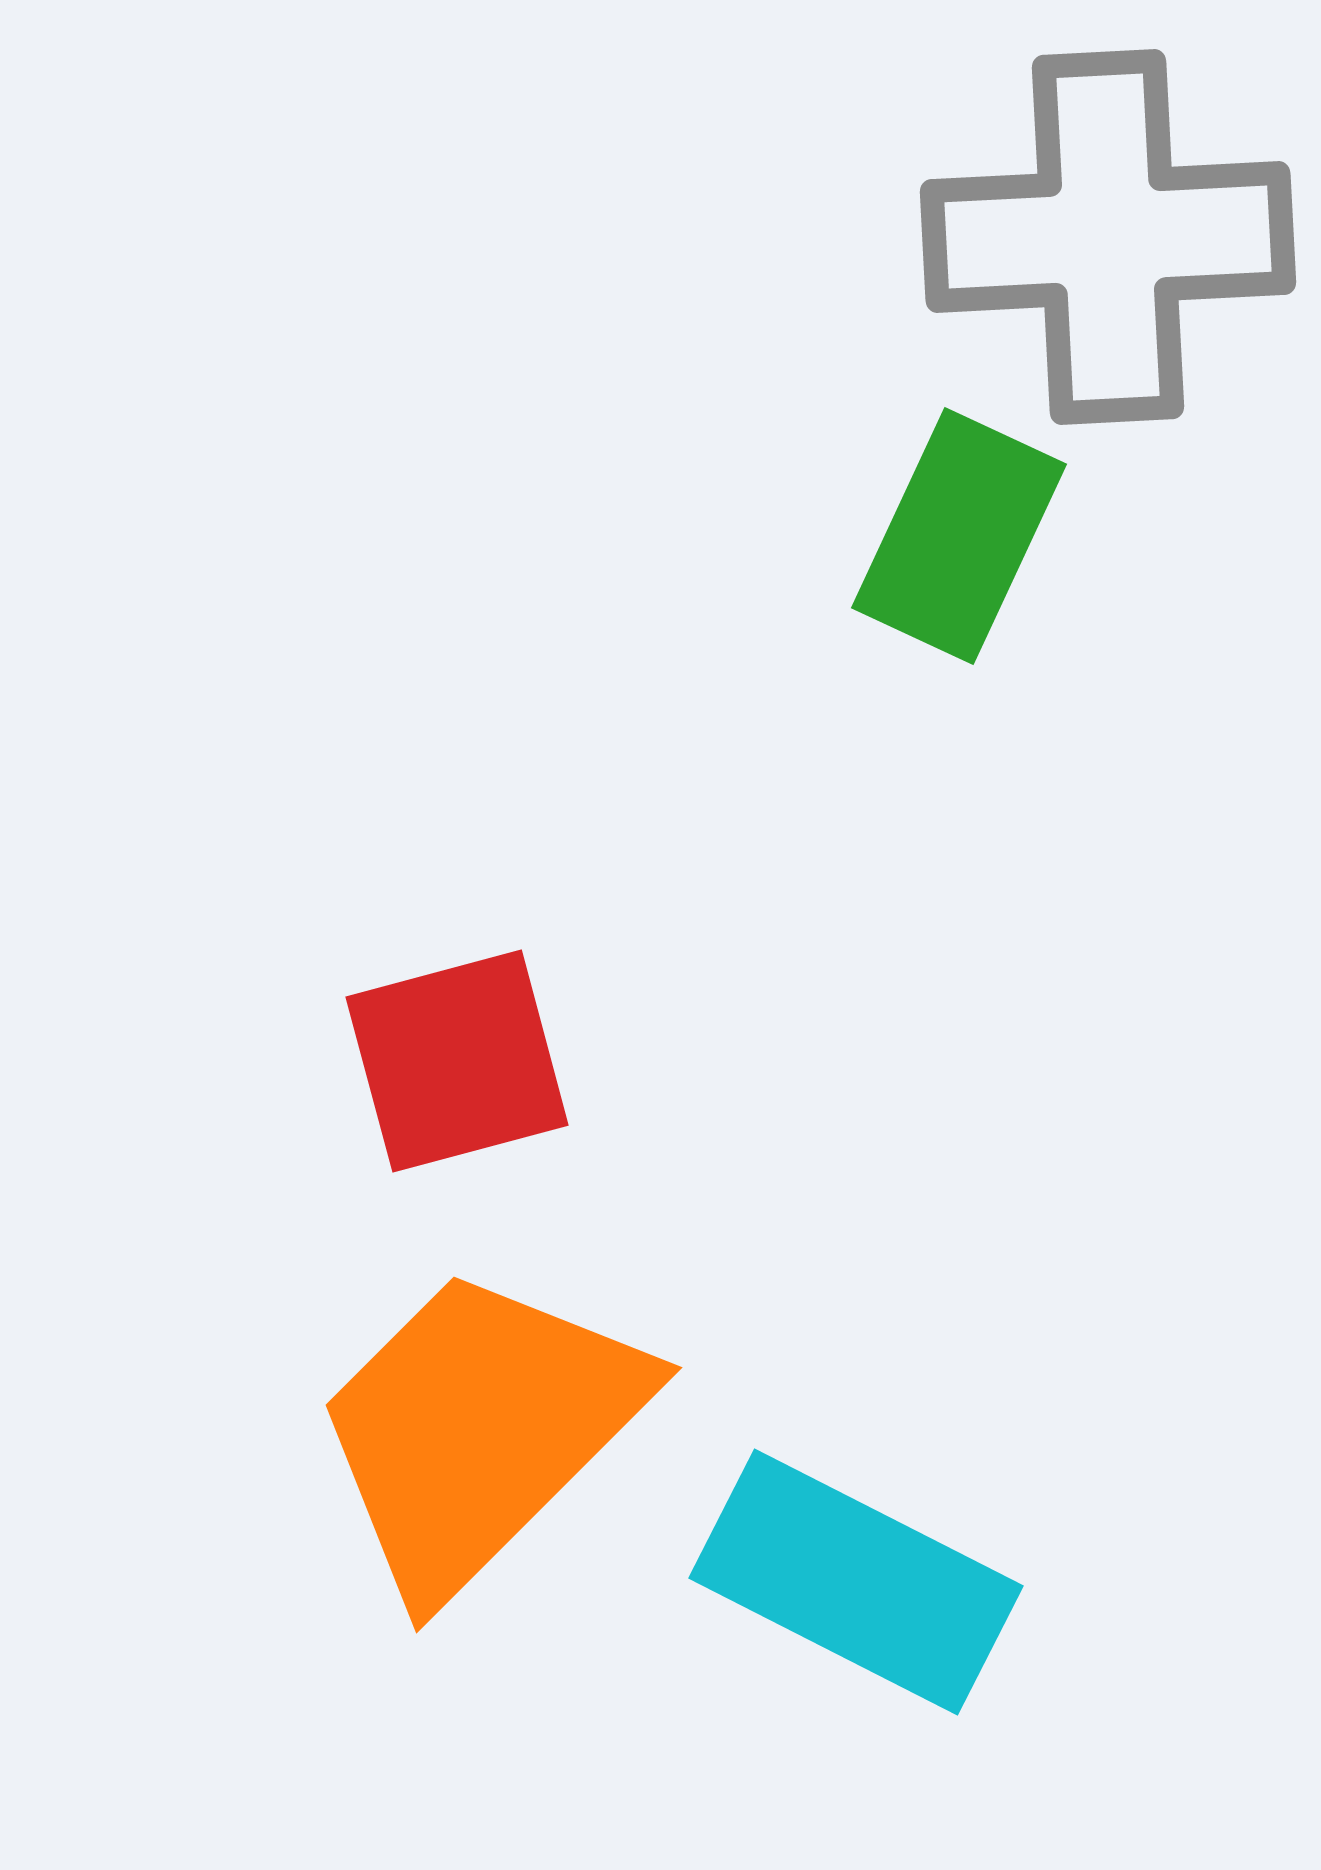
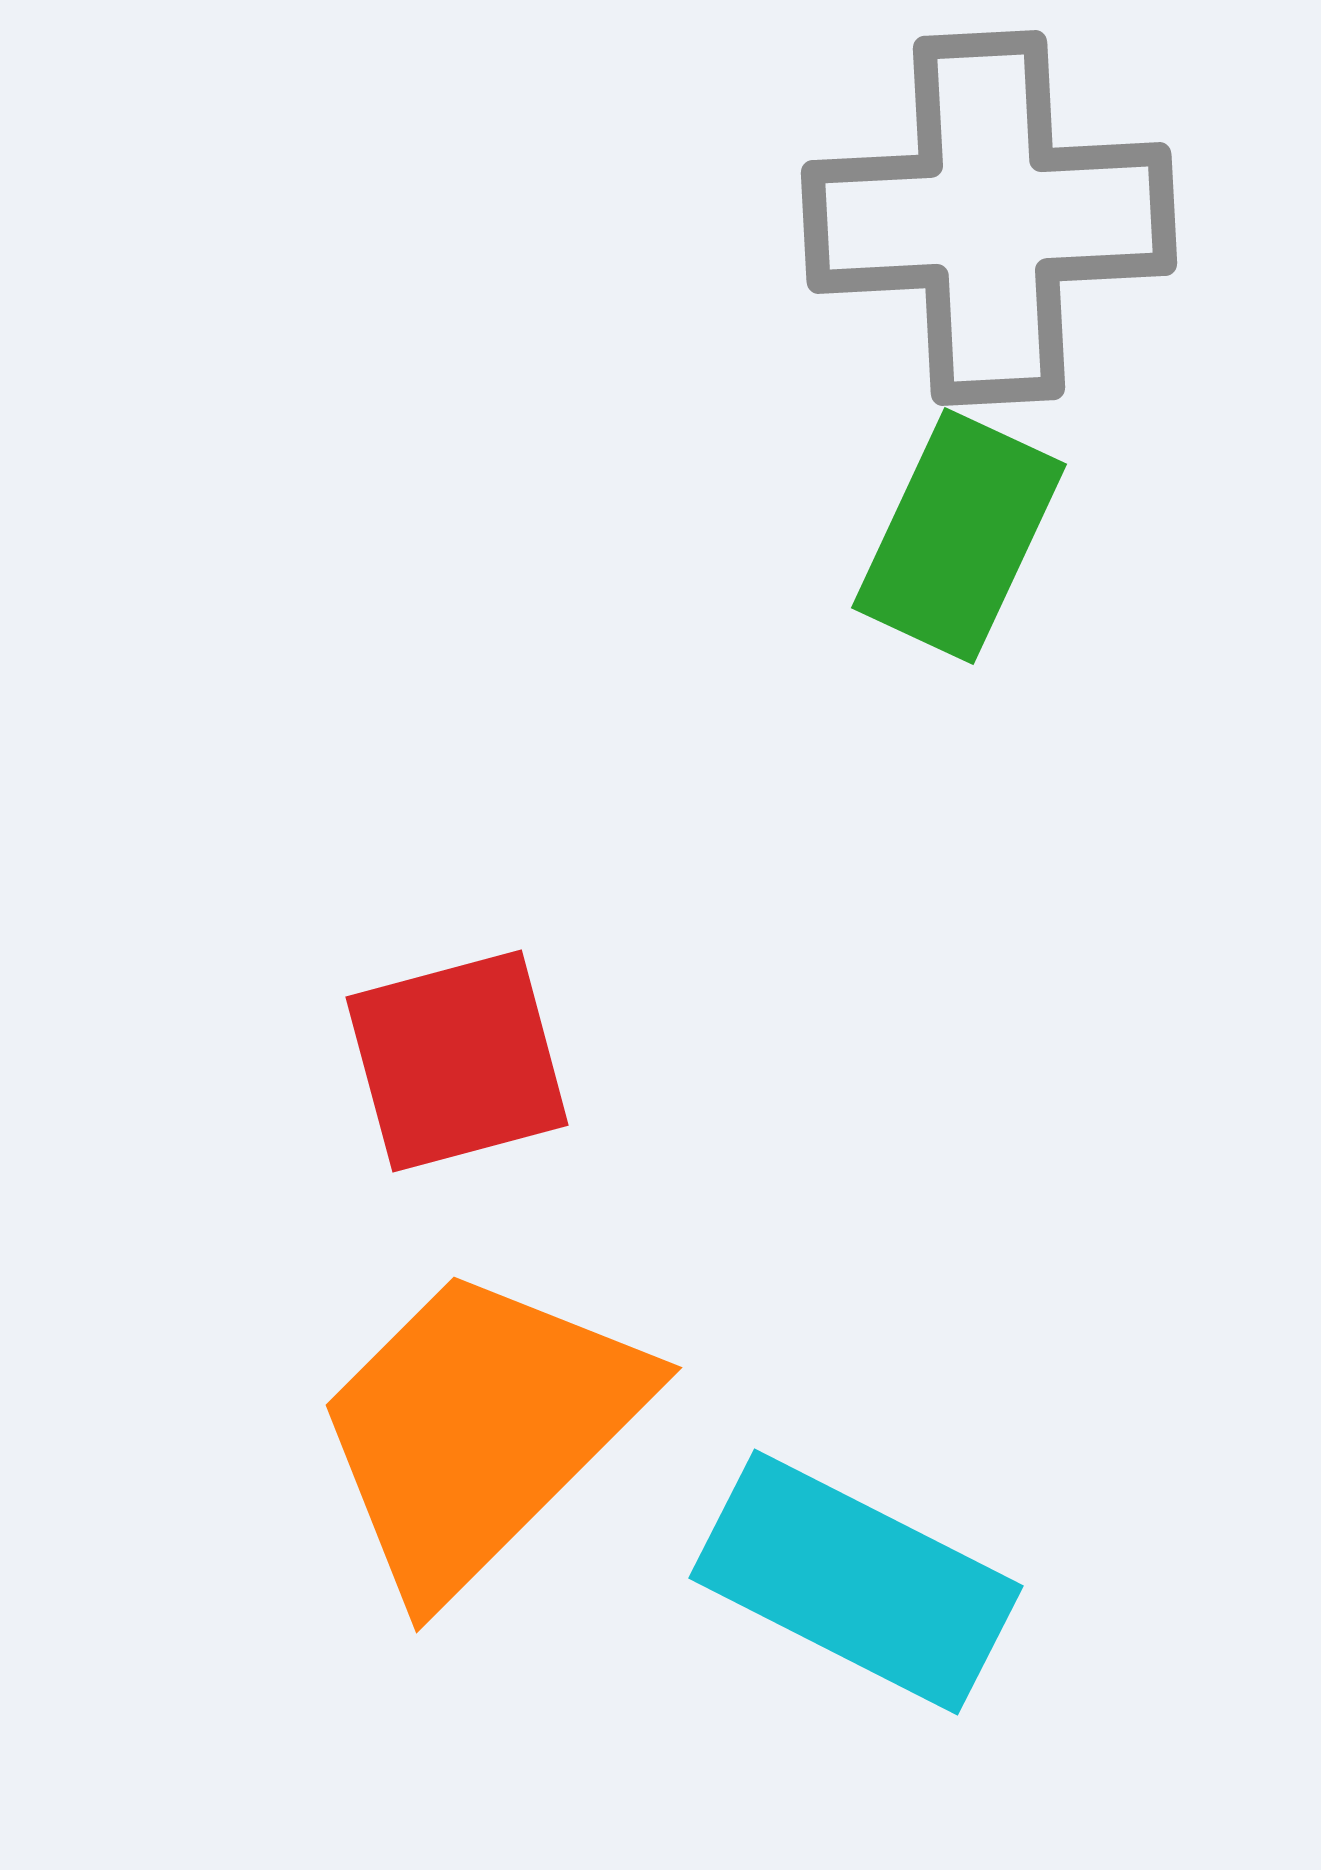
gray cross: moved 119 px left, 19 px up
